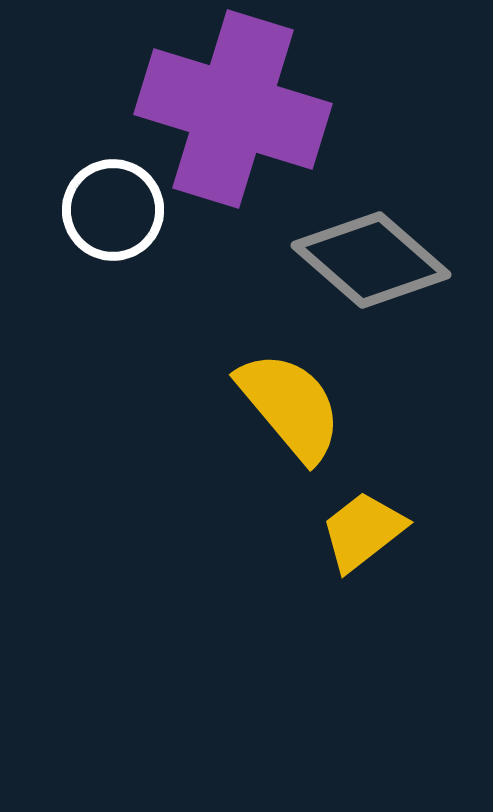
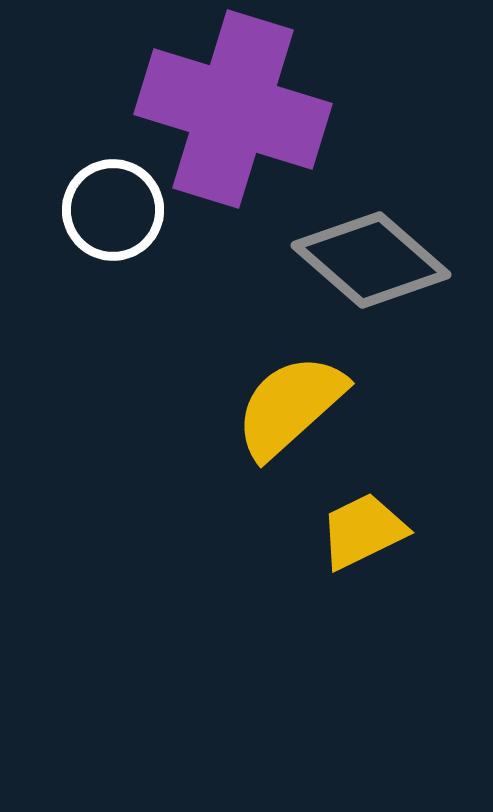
yellow semicircle: rotated 92 degrees counterclockwise
yellow trapezoid: rotated 12 degrees clockwise
